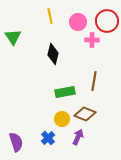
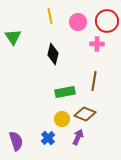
pink cross: moved 5 px right, 4 px down
purple semicircle: moved 1 px up
